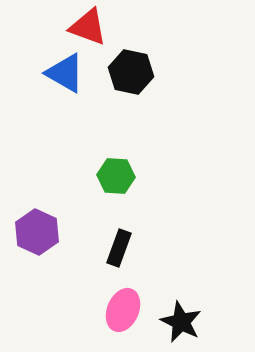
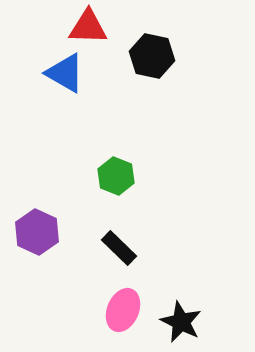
red triangle: rotated 18 degrees counterclockwise
black hexagon: moved 21 px right, 16 px up
green hexagon: rotated 18 degrees clockwise
black rectangle: rotated 66 degrees counterclockwise
